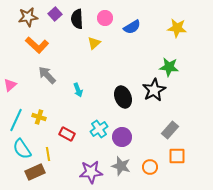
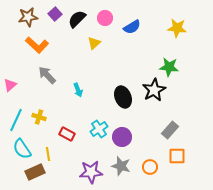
black semicircle: rotated 48 degrees clockwise
